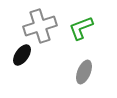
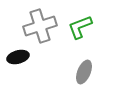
green L-shape: moved 1 px left, 1 px up
black ellipse: moved 4 px left, 2 px down; rotated 40 degrees clockwise
